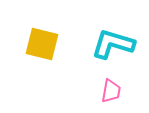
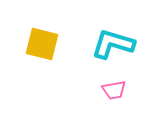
pink trapezoid: moved 3 px right, 1 px up; rotated 70 degrees clockwise
